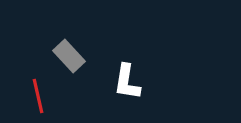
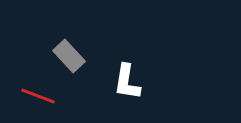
red line: rotated 56 degrees counterclockwise
